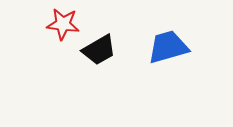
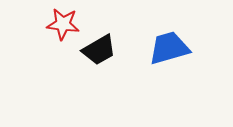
blue trapezoid: moved 1 px right, 1 px down
